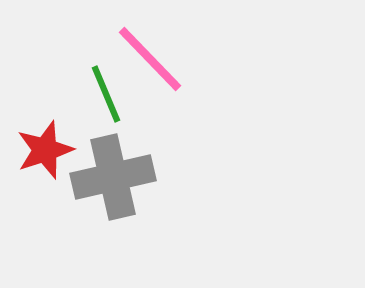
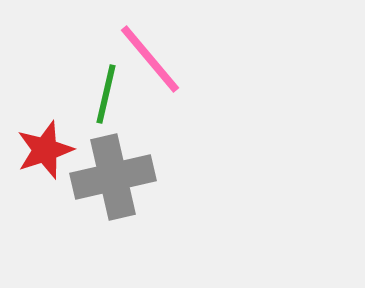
pink line: rotated 4 degrees clockwise
green line: rotated 36 degrees clockwise
